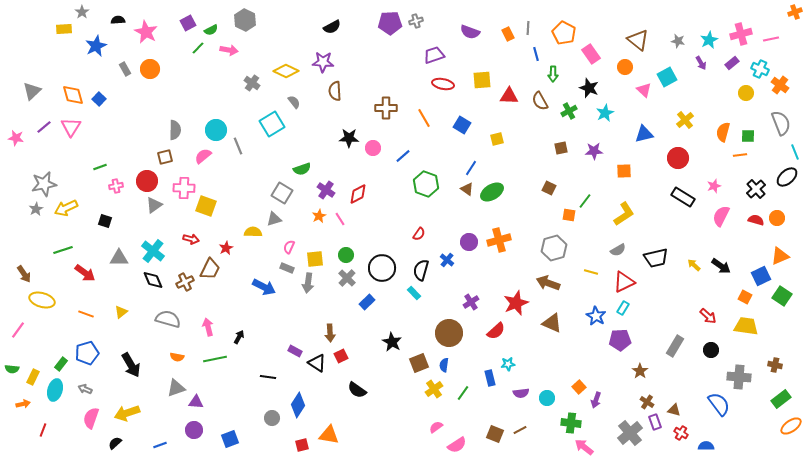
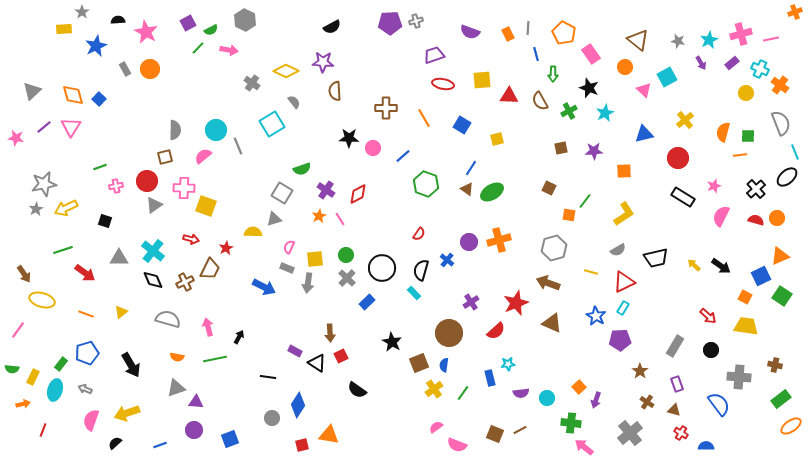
pink semicircle at (91, 418): moved 2 px down
purple rectangle at (655, 422): moved 22 px right, 38 px up
pink semicircle at (457, 445): rotated 54 degrees clockwise
